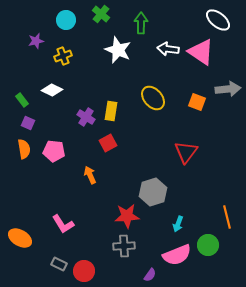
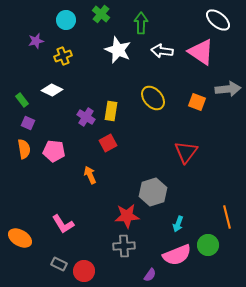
white arrow: moved 6 px left, 2 px down
